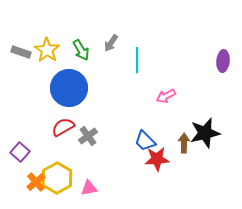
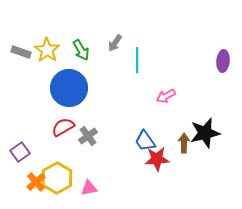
gray arrow: moved 4 px right
blue trapezoid: rotated 10 degrees clockwise
purple square: rotated 12 degrees clockwise
